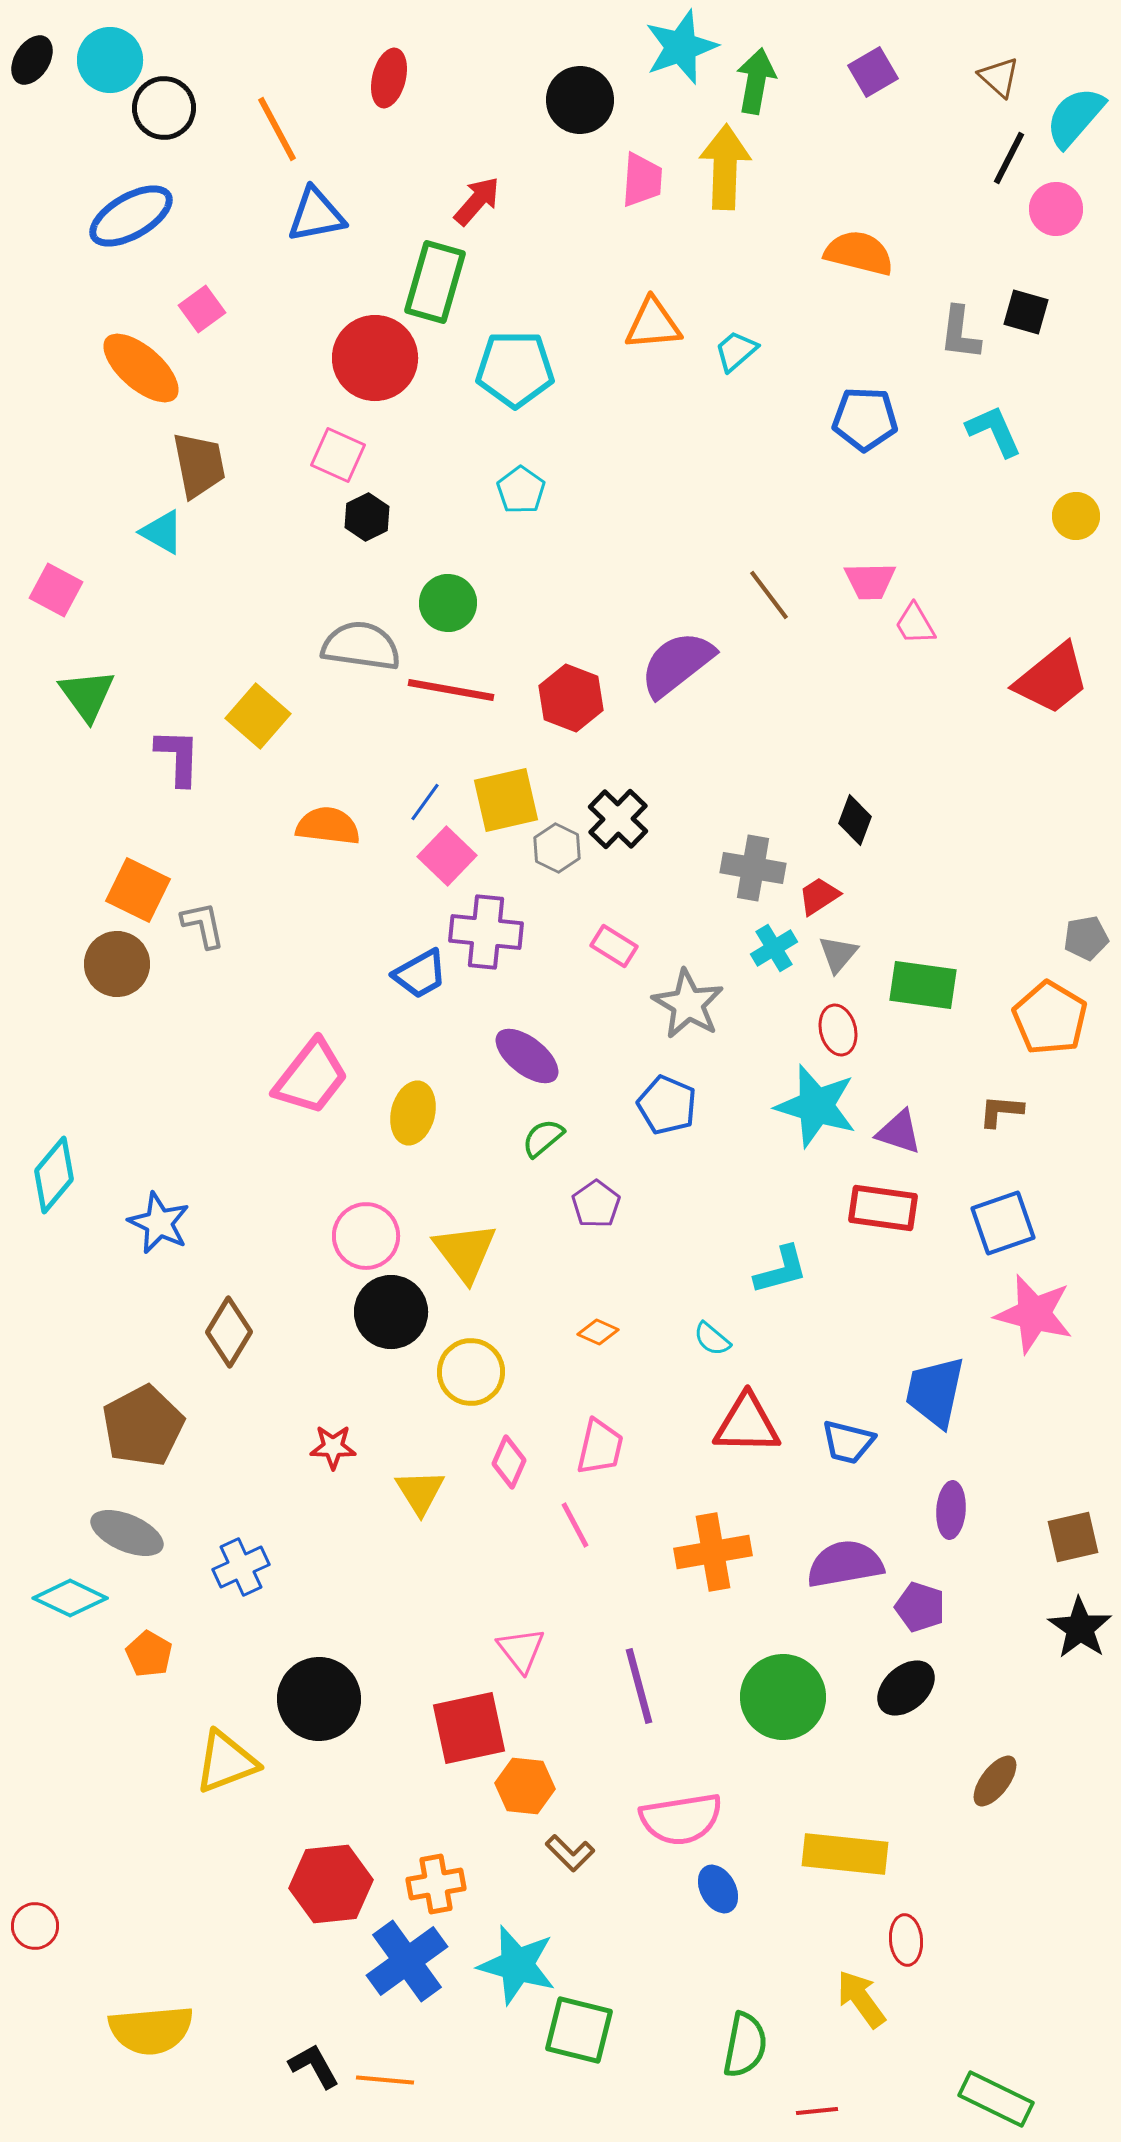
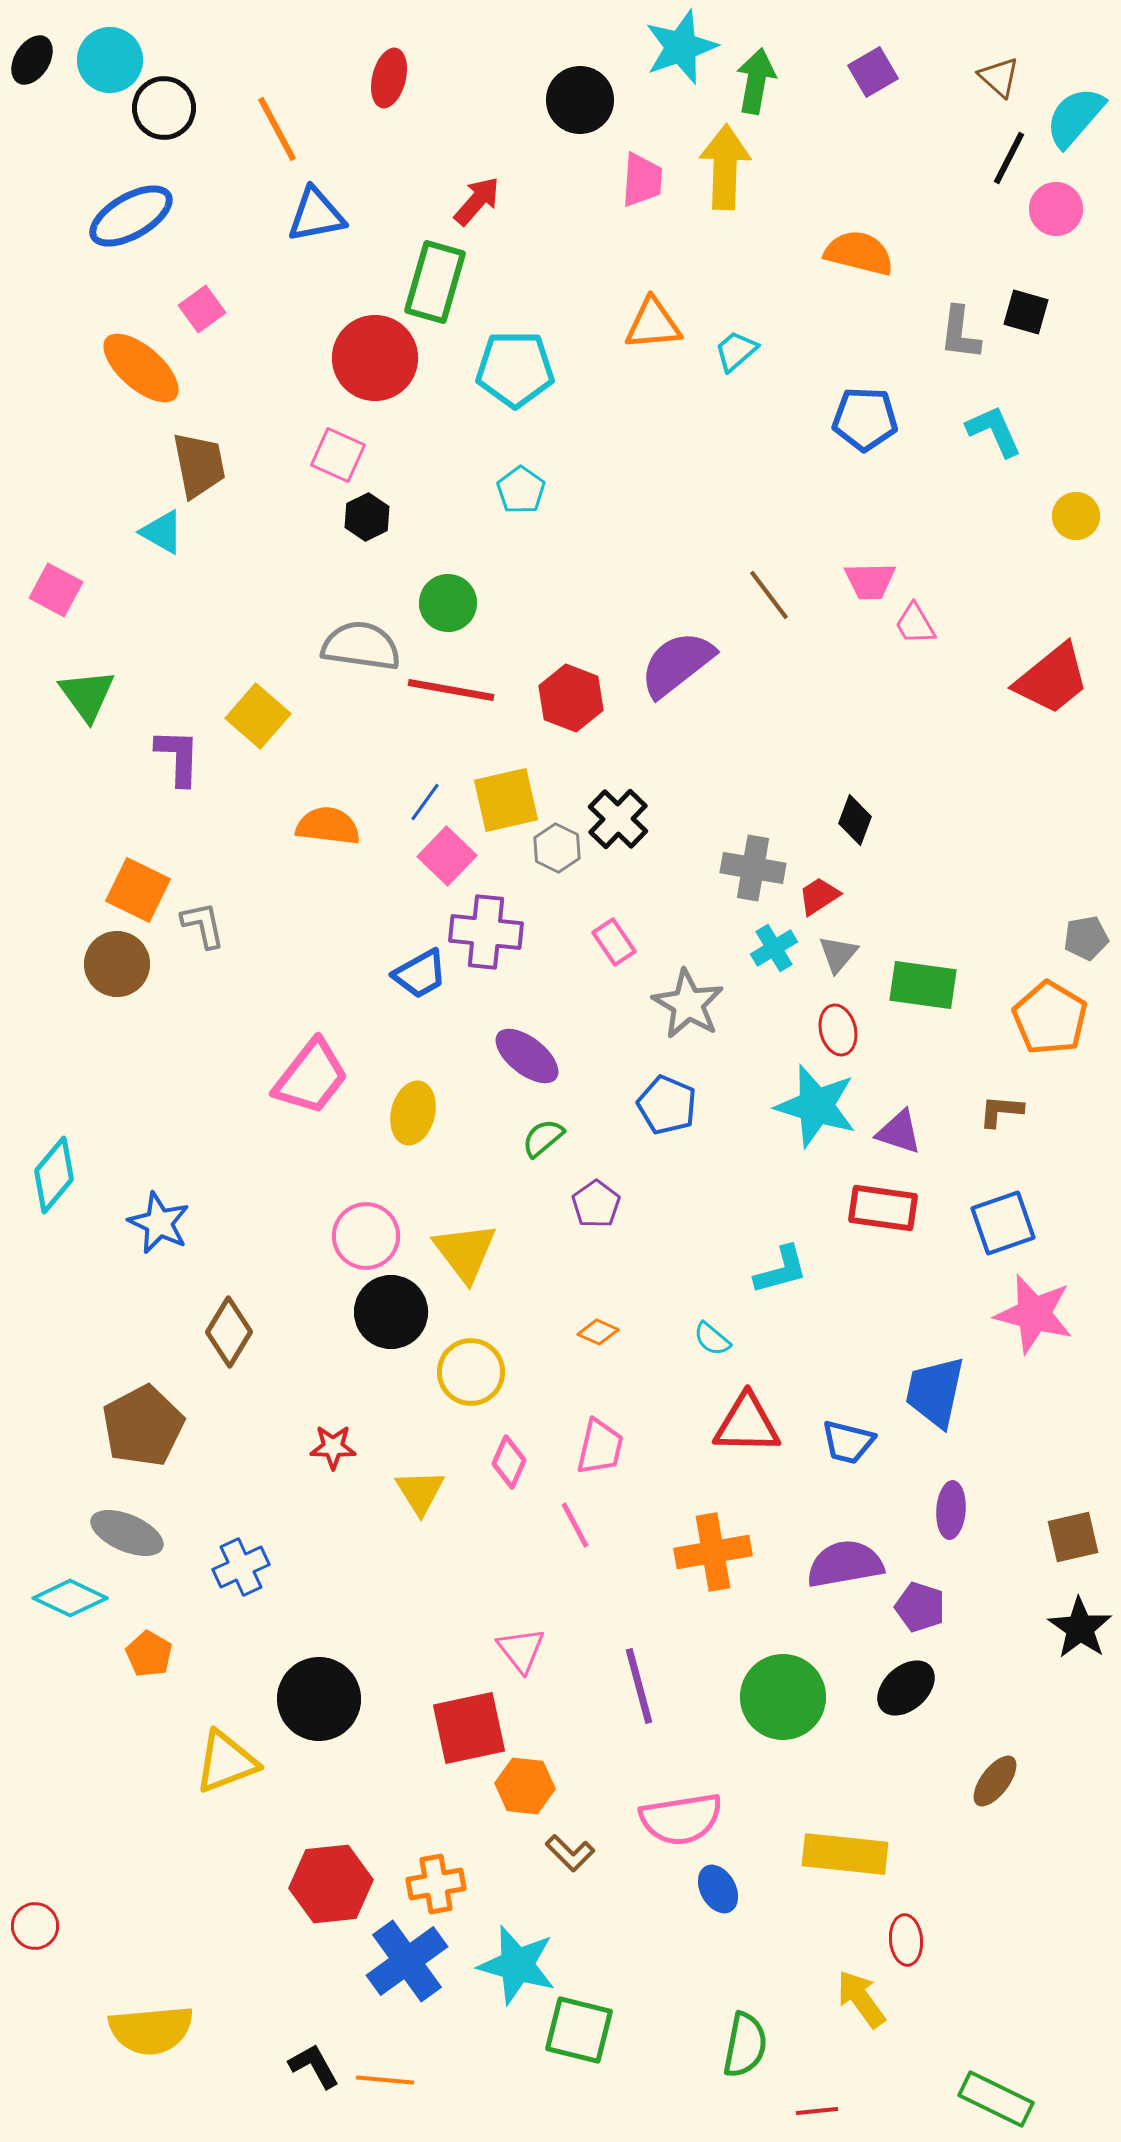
pink rectangle at (614, 946): moved 4 px up; rotated 24 degrees clockwise
